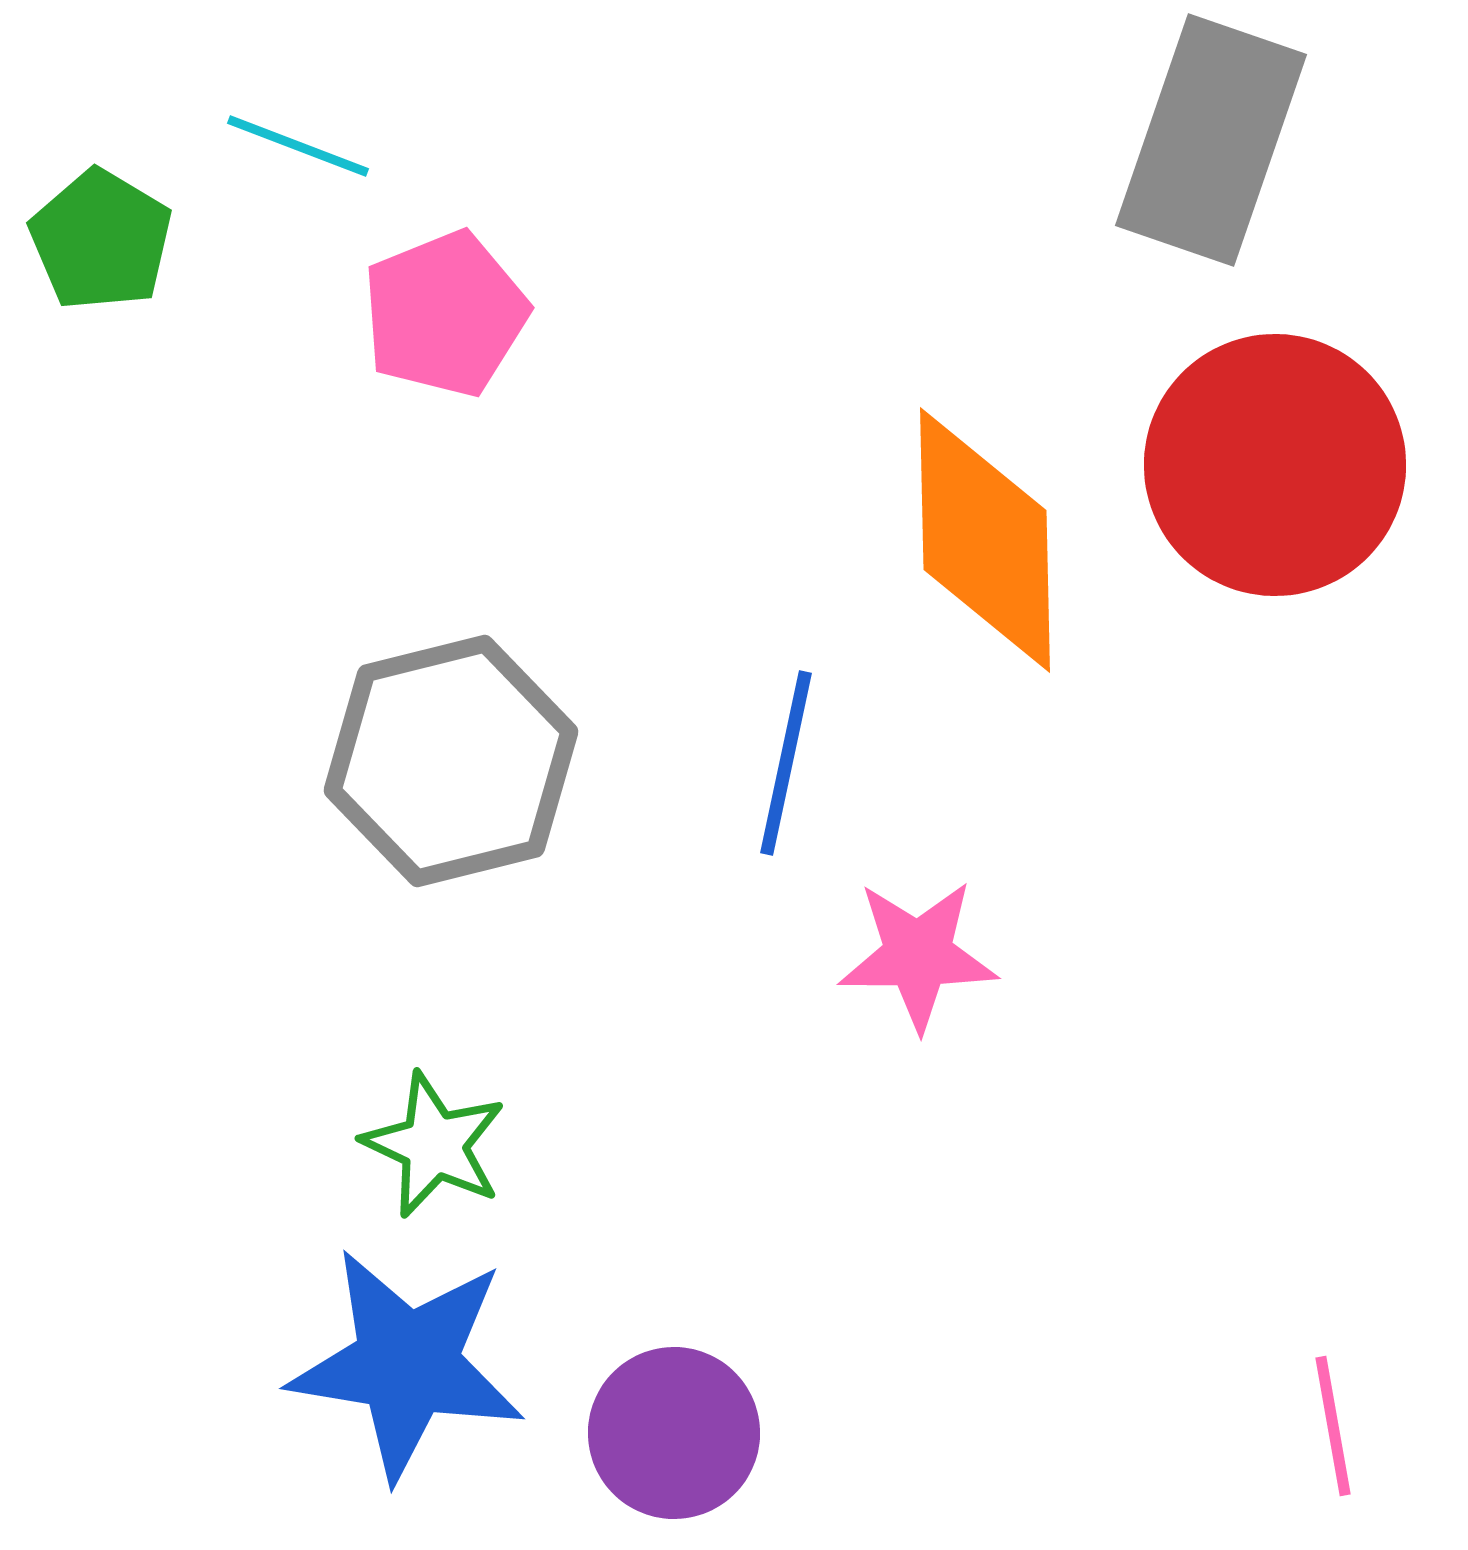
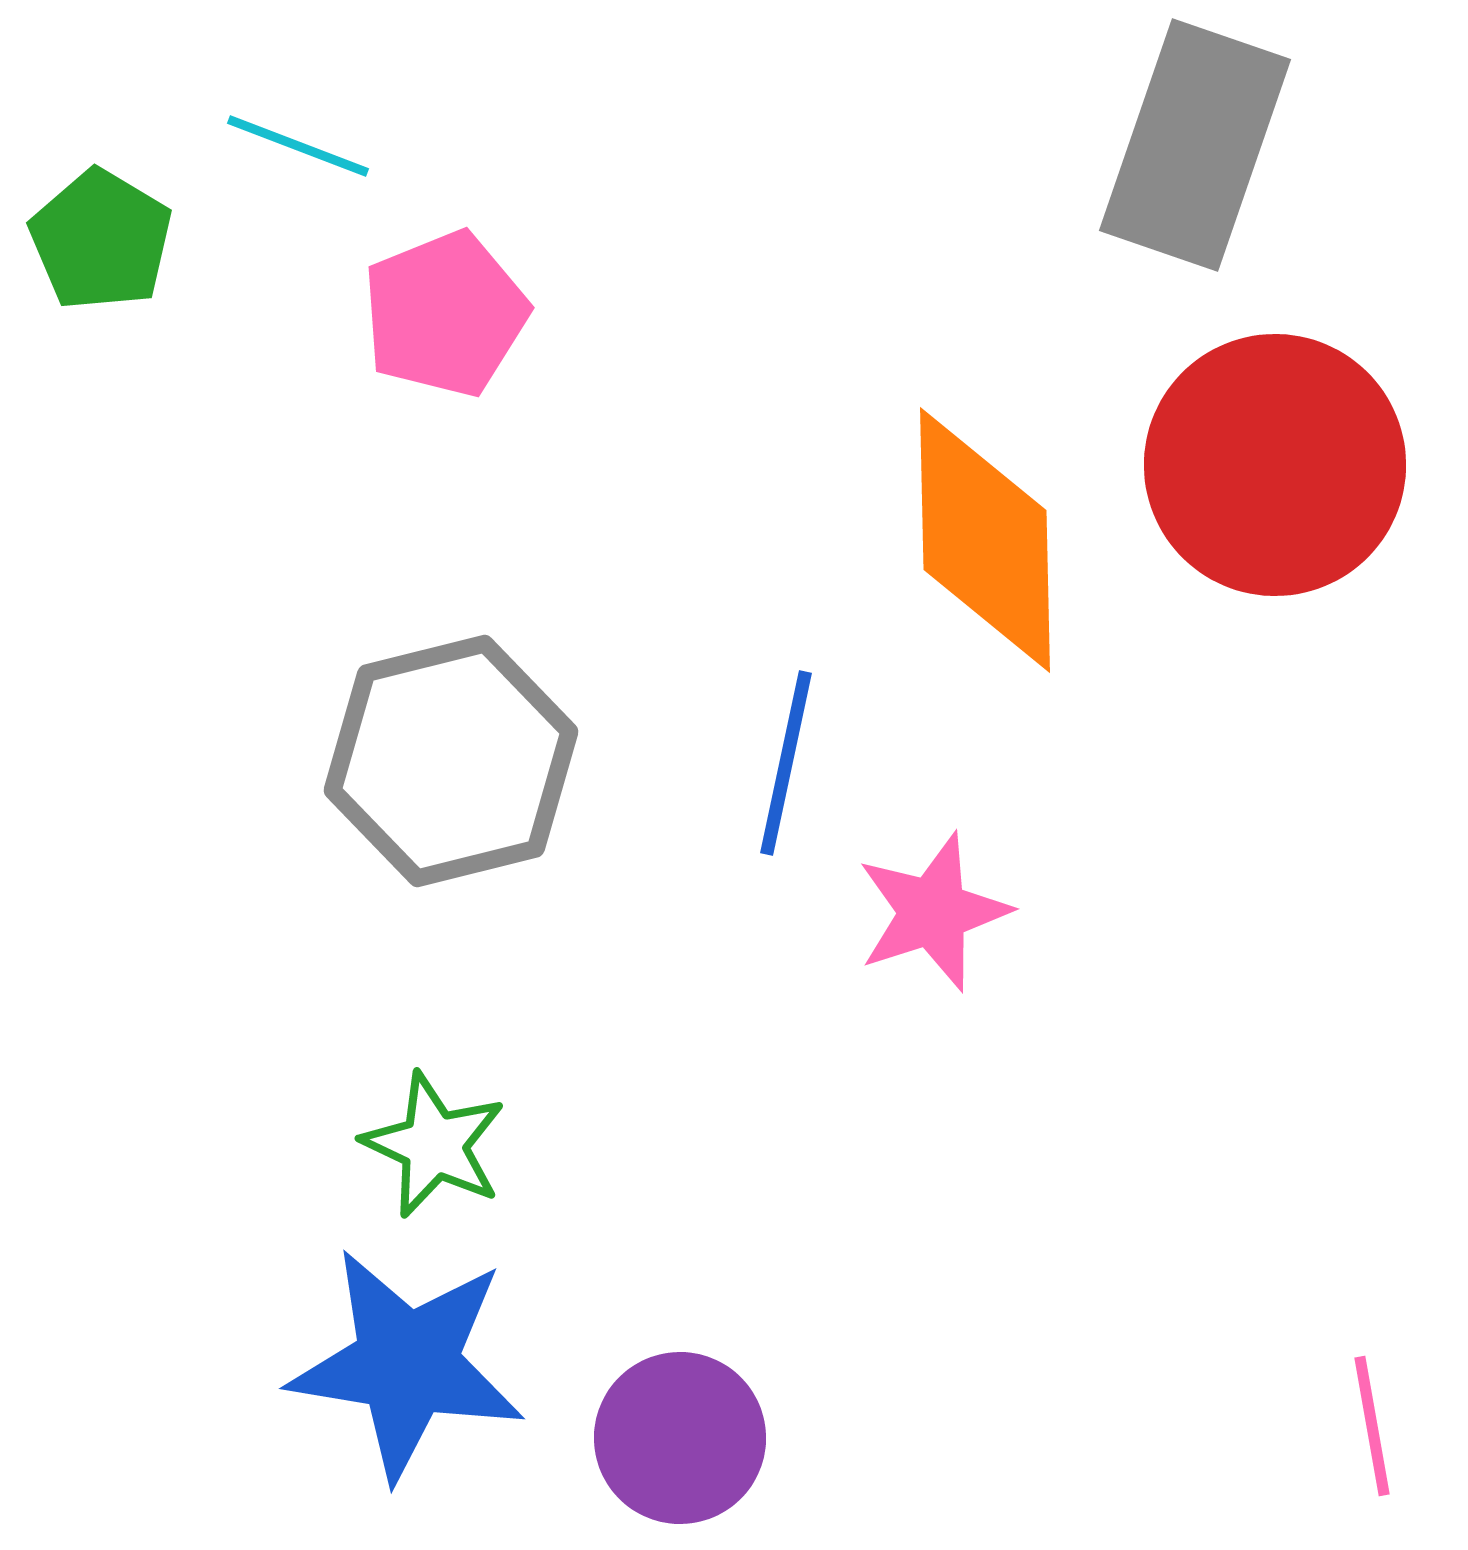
gray rectangle: moved 16 px left, 5 px down
pink star: moved 15 px right, 43 px up; rotated 18 degrees counterclockwise
pink line: moved 39 px right
purple circle: moved 6 px right, 5 px down
